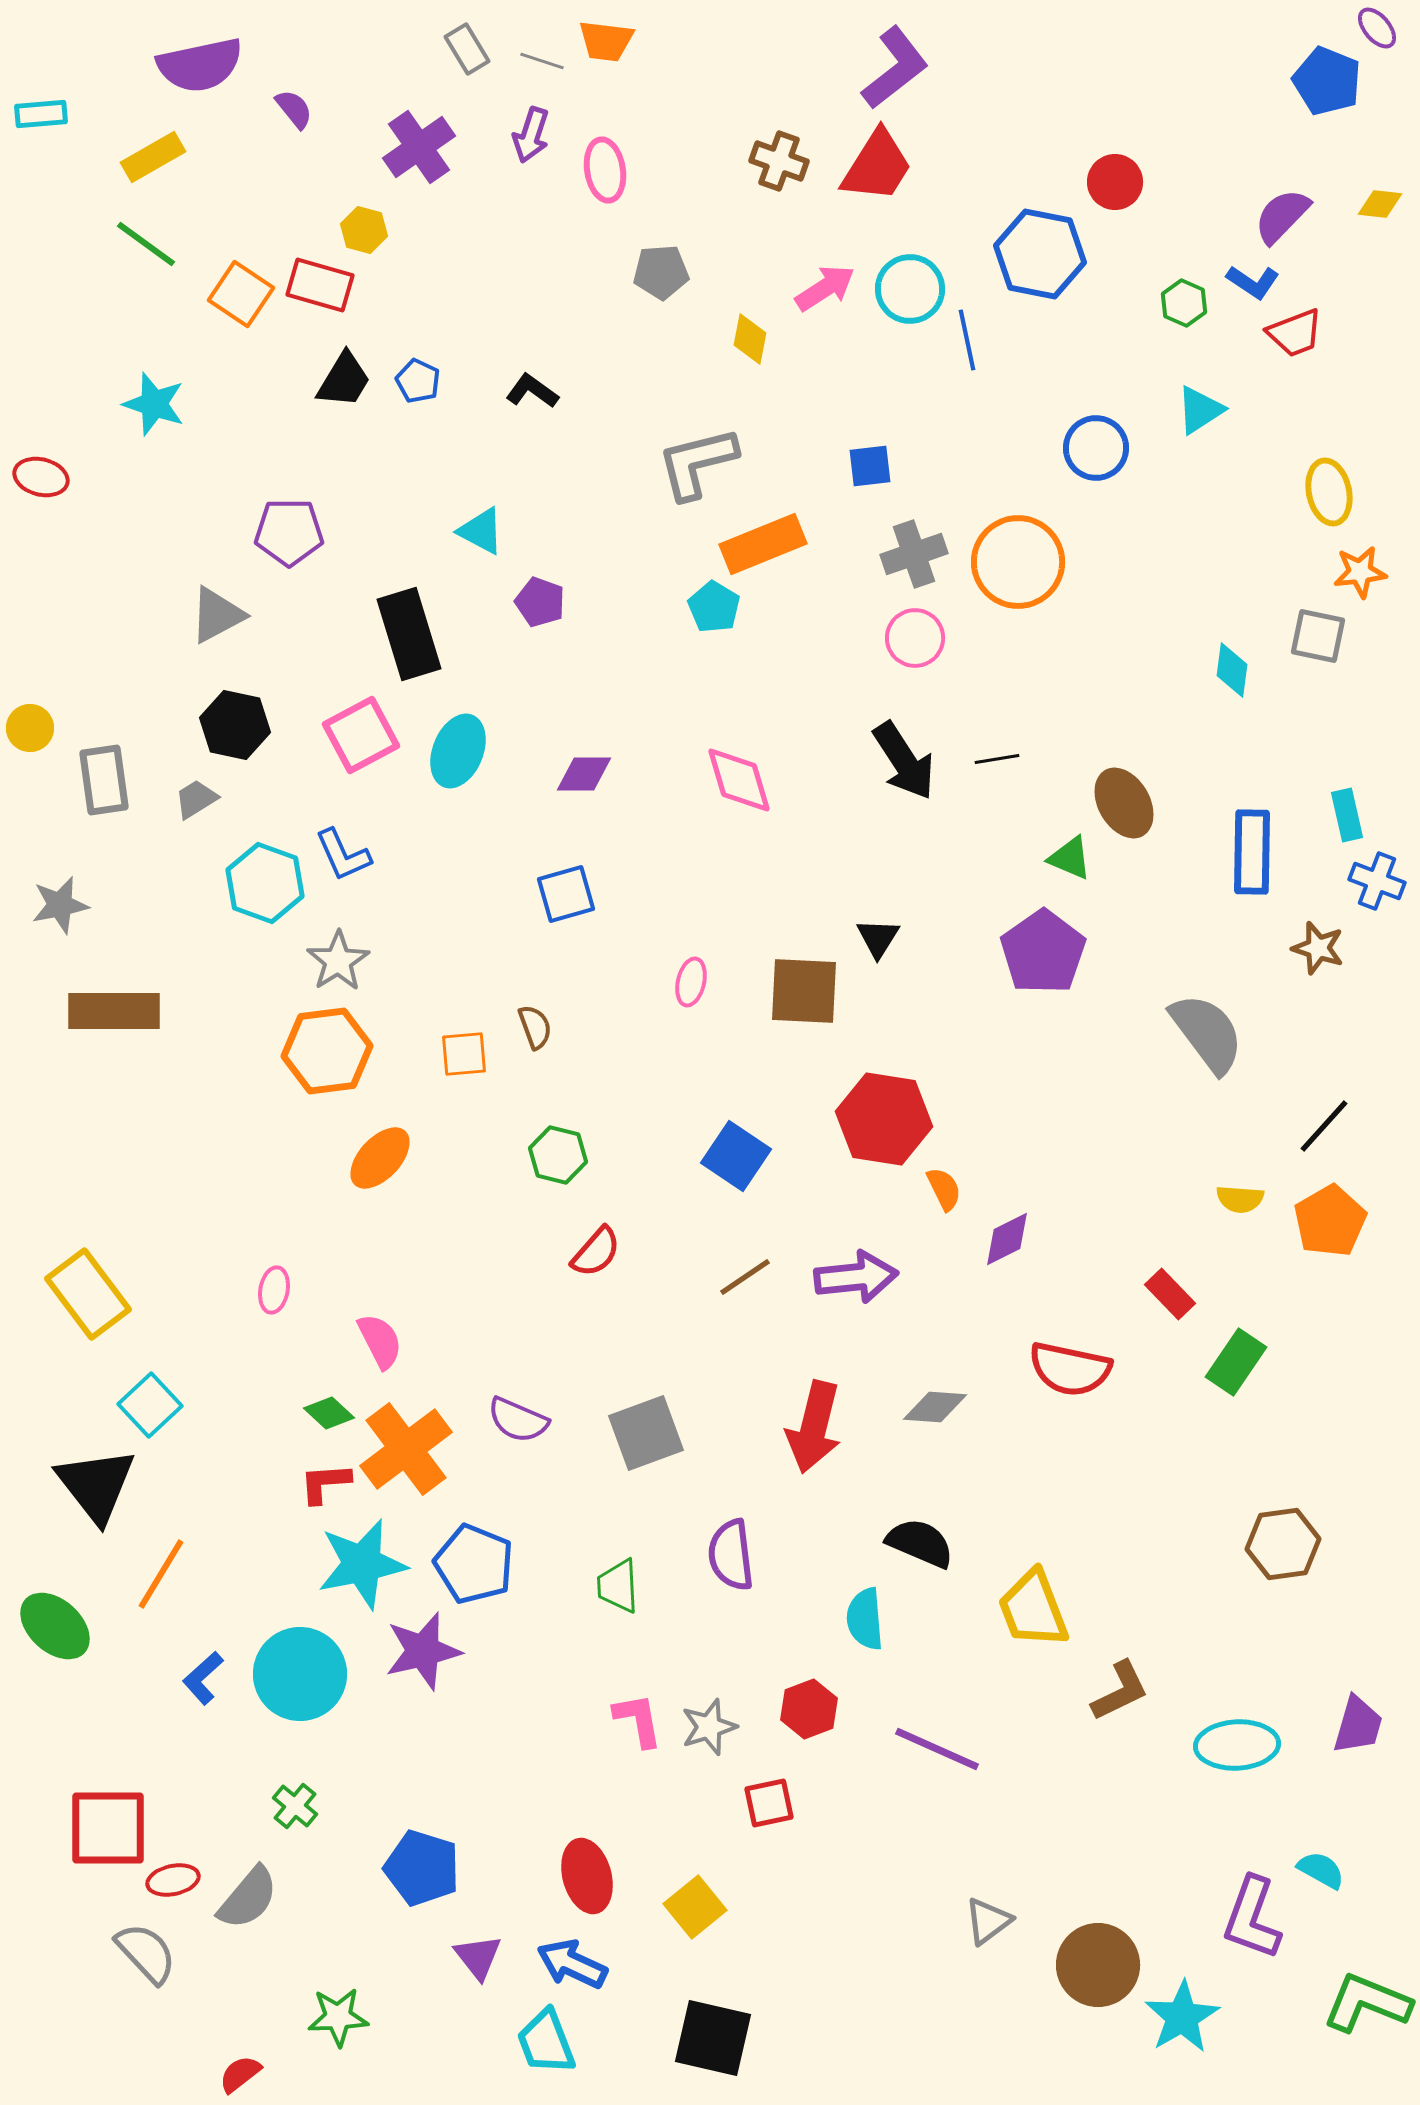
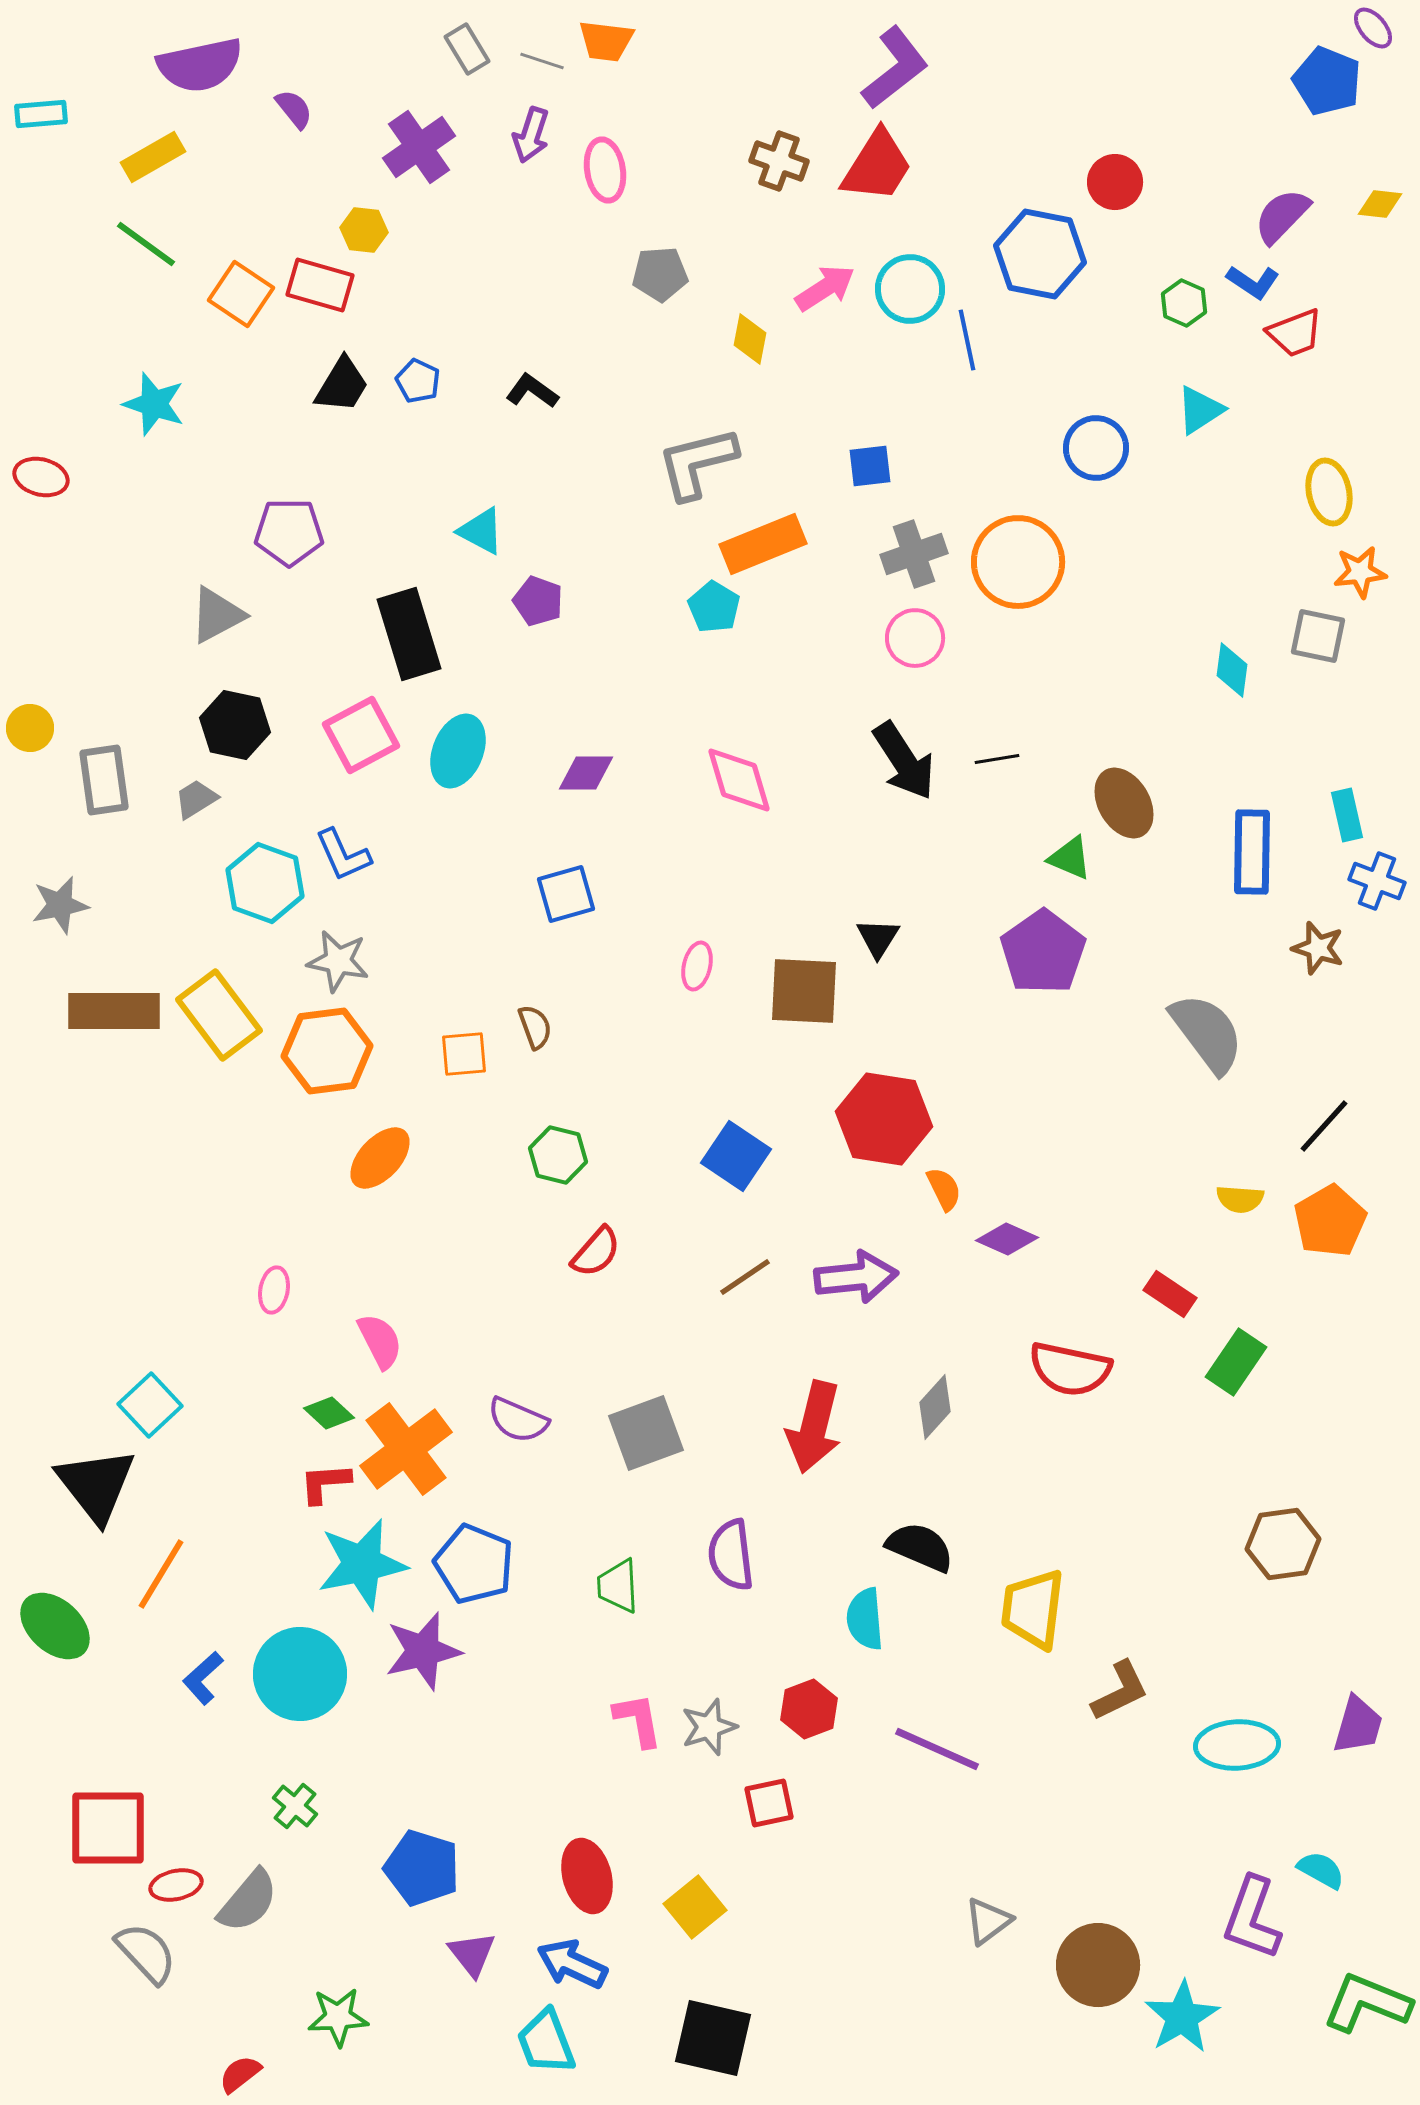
purple ellipse at (1377, 28): moved 4 px left
yellow hexagon at (364, 230): rotated 9 degrees counterclockwise
gray pentagon at (661, 272): moved 1 px left, 2 px down
black trapezoid at (344, 380): moved 2 px left, 5 px down
purple pentagon at (540, 602): moved 2 px left, 1 px up
purple diamond at (584, 774): moved 2 px right, 1 px up
gray star at (338, 961): rotated 28 degrees counterclockwise
pink ellipse at (691, 982): moved 6 px right, 16 px up
purple diamond at (1007, 1239): rotated 50 degrees clockwise
yellow rectangle at (88, 1294): moved 131 px right, 279 px up
red rectangle at (1170, 1294): rotated 12 degrees counterclockwise
gray diamond at (935, 1407): rotated 52 degrees counterclockwise
black semicircle at (920, 1543): moved 4 px down
yellow trapezoid at (1033, 1609): rotated 28 degrees clockwise
red ellipse at (173, 1880): moved 3 px right, 5 px down
gray semicircle at (248, 1898): moved 3 px down
purple triangle at (478, 1957): moved 6 px left, 3 px up
